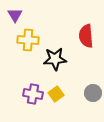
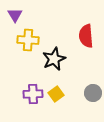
black star: moved 1 px left; rotated 20 degrees counterclockwise
purple cross: rotated 12 degrees counterclockwise
